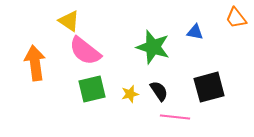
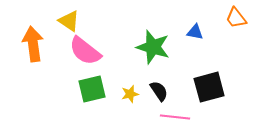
orange arrow: moved 2 px left, 19 px up
